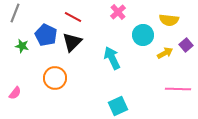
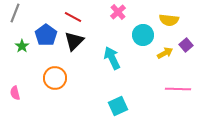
blue pentagon: rotated 10 degrees clockwise
black triangle: moved 2 px right, 1 px up
green star: rotated 24 degrees clockwise
pink semicircle: rotated 128 degrees clockwise
